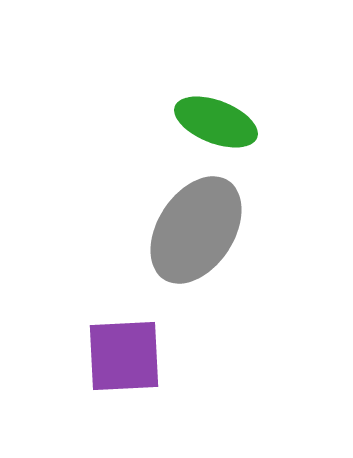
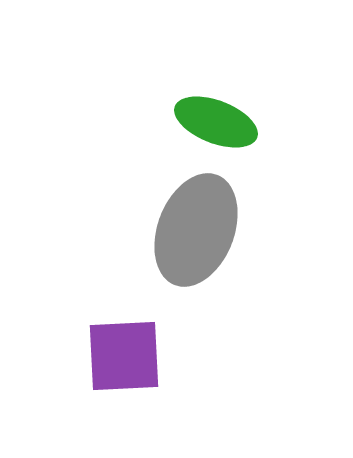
gray ellipse: rotated 12 degrees counterclockwise
